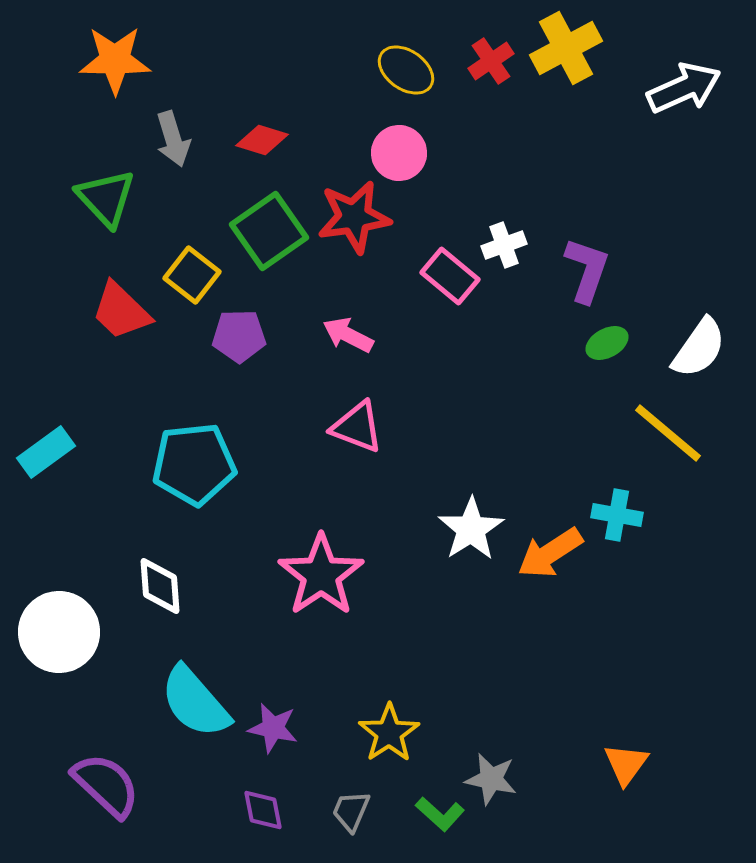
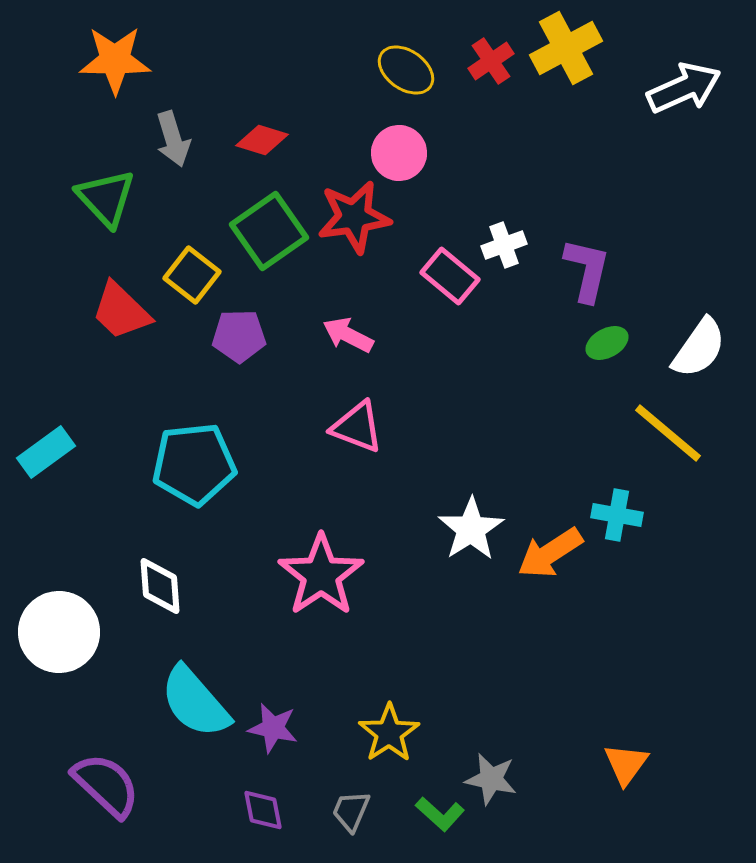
purple L-shape: rotated 6 degrees counterclockwise
